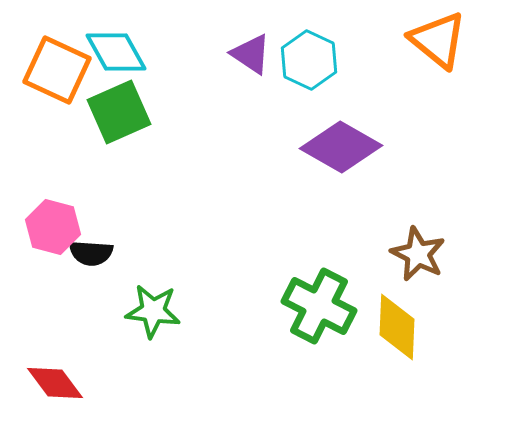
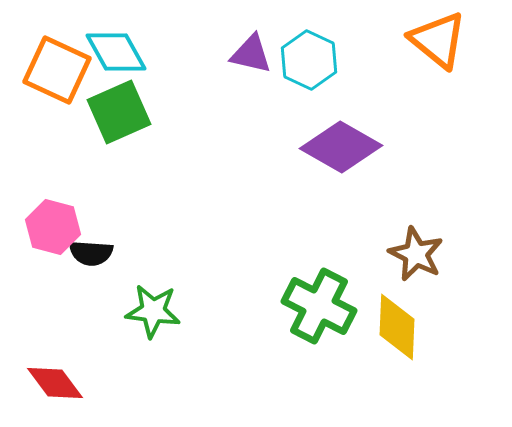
purple triangle: rotated 21 degrees counterclockwise
brown star: moved 2 px left
